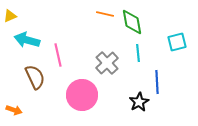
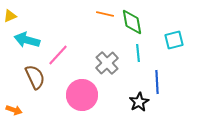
cyan square: moved 3 px left, 2 px up
pink line: rotated 55 degrees clockwise
